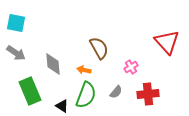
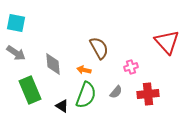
pink cross: rotated 16 degrees clockwise
green rectangle: moved 1 px up
